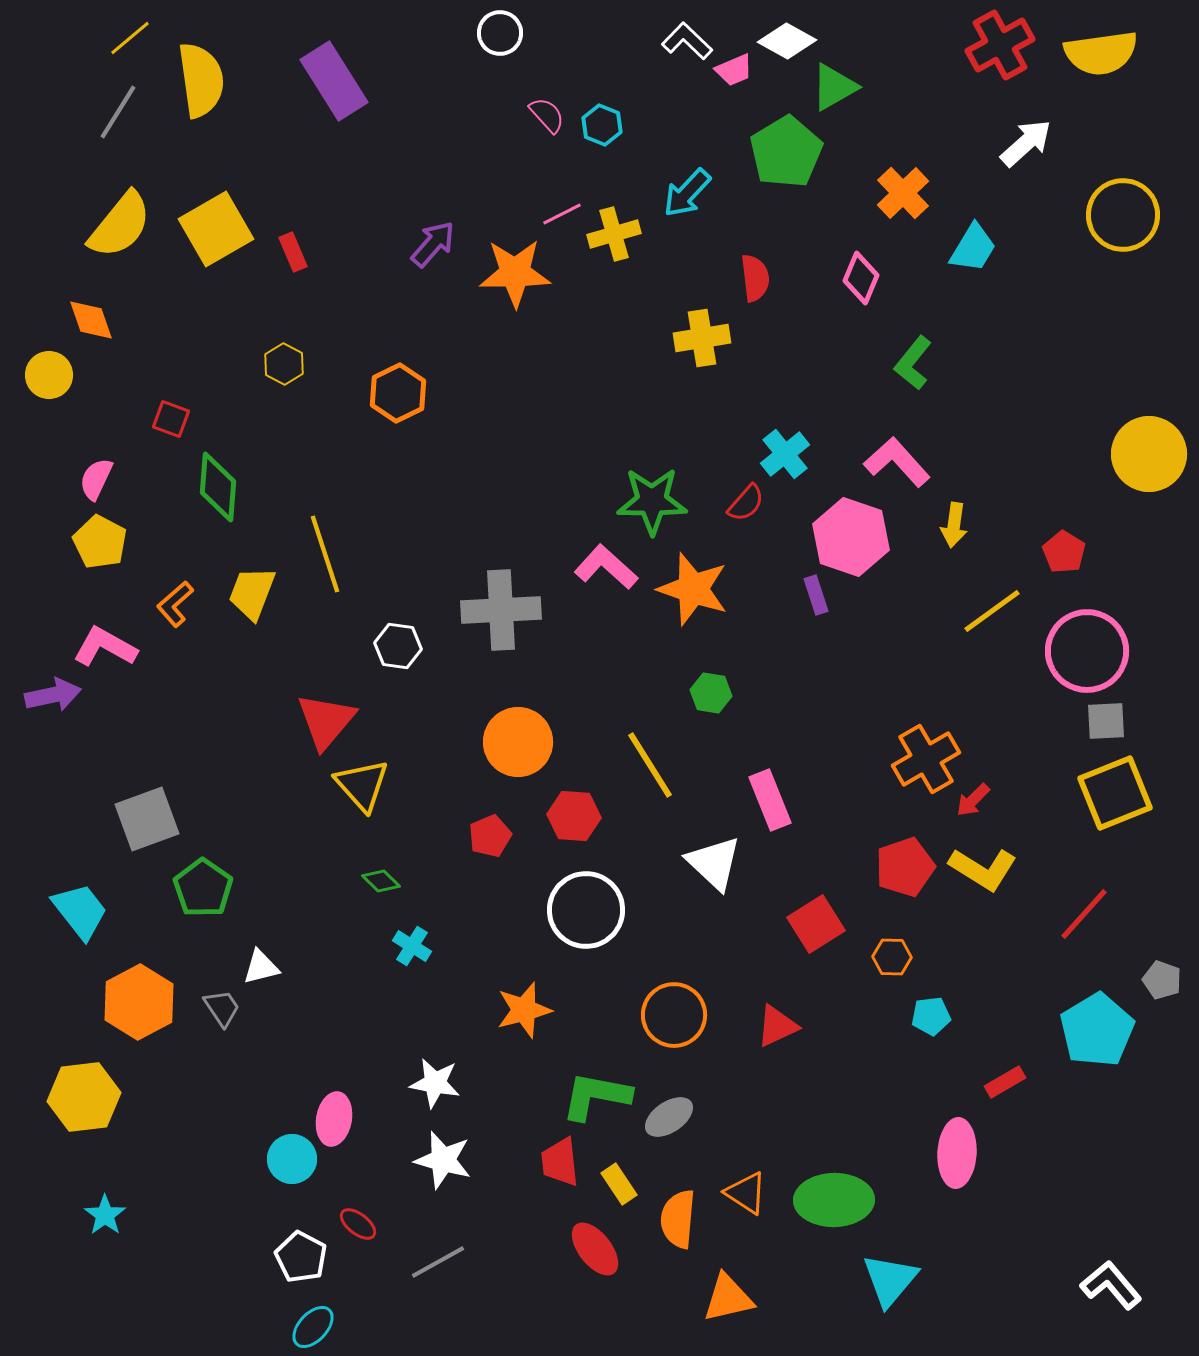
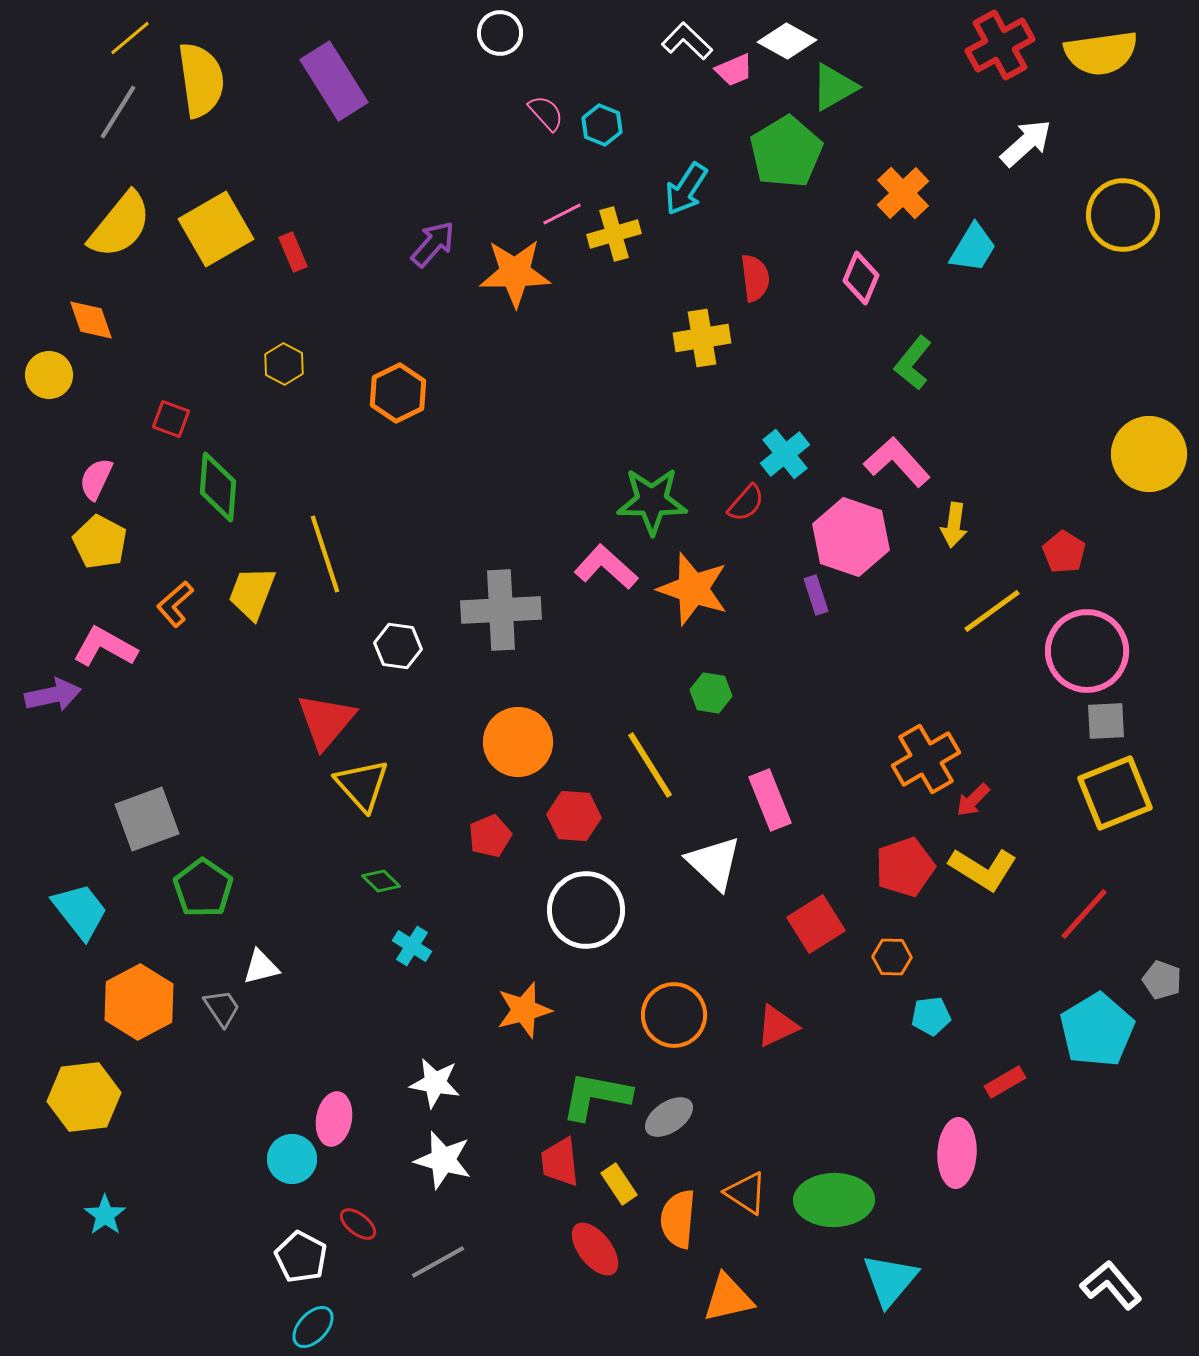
pink semicircle at (547, 115): moved 1 px left, 2 px up
cyan arrow at (687, 193): moved 1 px left, 4 px up; rotated 10 degrees counterclockwise
